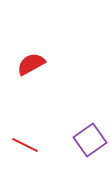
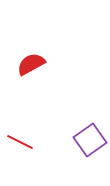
red line: moved 5 px left, 3 px up
